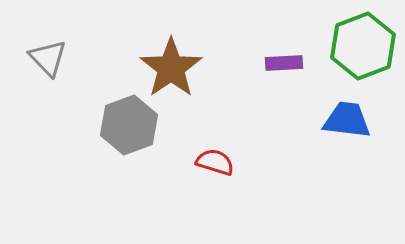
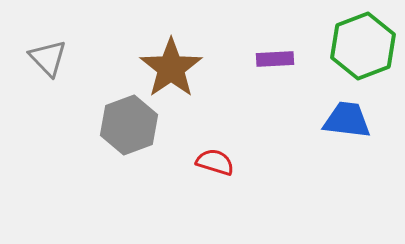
purple rectangle: moved 9 px left, 4 px up
